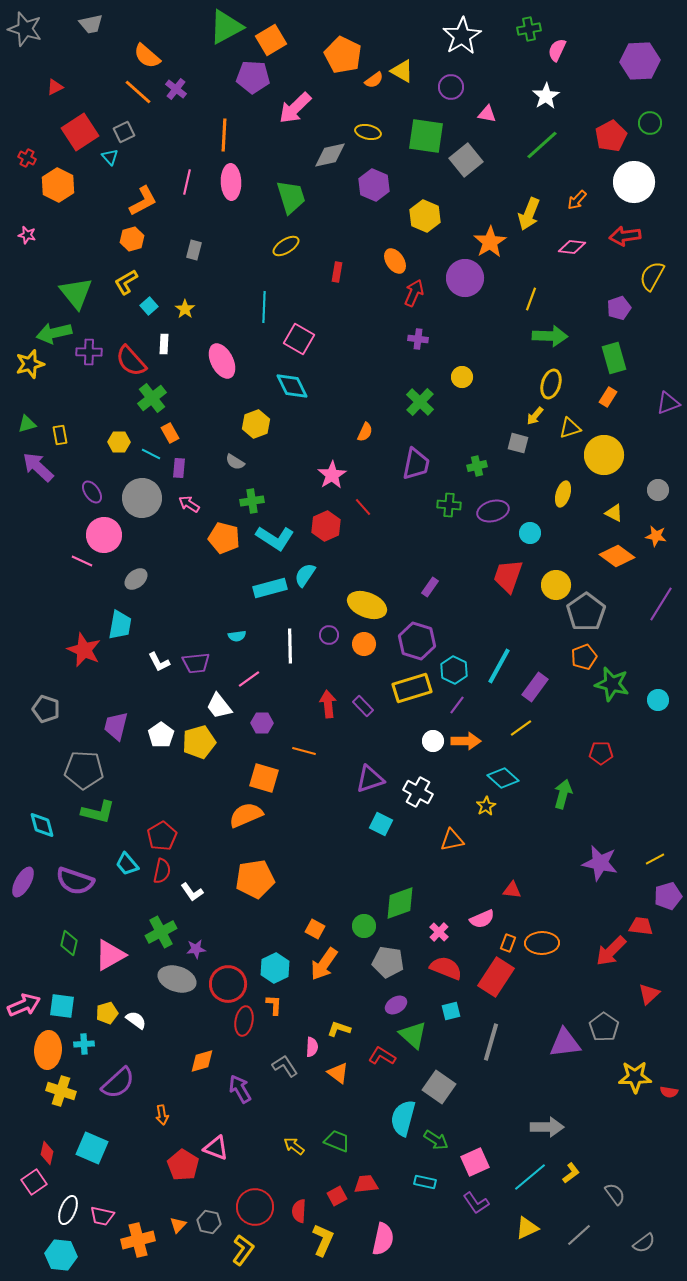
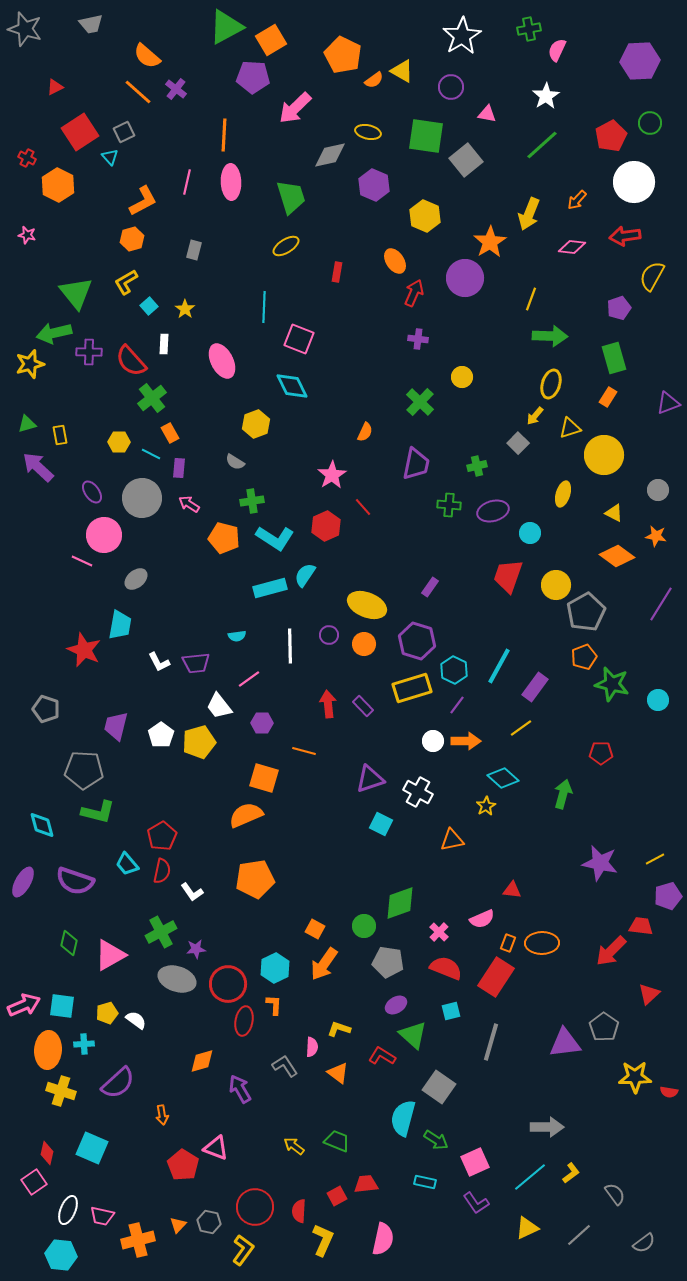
pink square at (299, 339): rotated 8 degrees counterclockwise
gray square at (518, 443): rotated 30 degrees clockwise
gray pentagon at (586, 612): rotated 6 degrees clockwise
